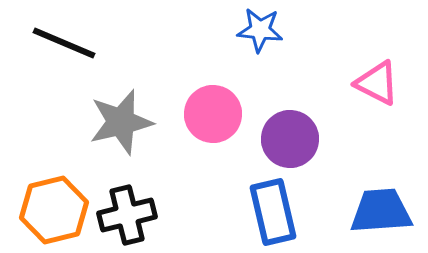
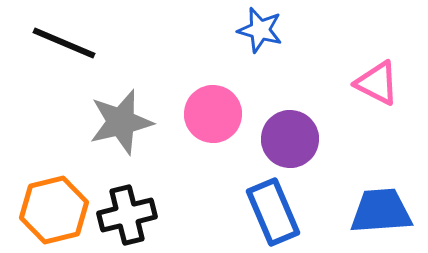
blue star: rotated 9 degrees clockwise
blue rectangle: rotated 10 degrees counterclockwise
